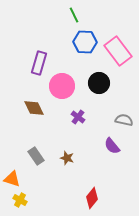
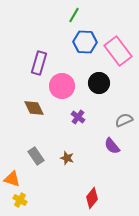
green line: rotated 56 degrees clockwise
gray semicircle: rotated 36 degrees counterclockwise
